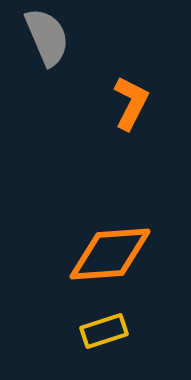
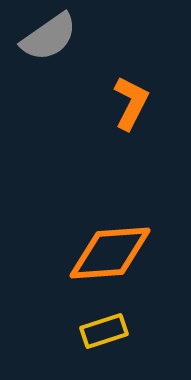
gray semicircle: moved 2 px right; rotated 78 degrees clockwise
orange diamond: moved 1 px up
